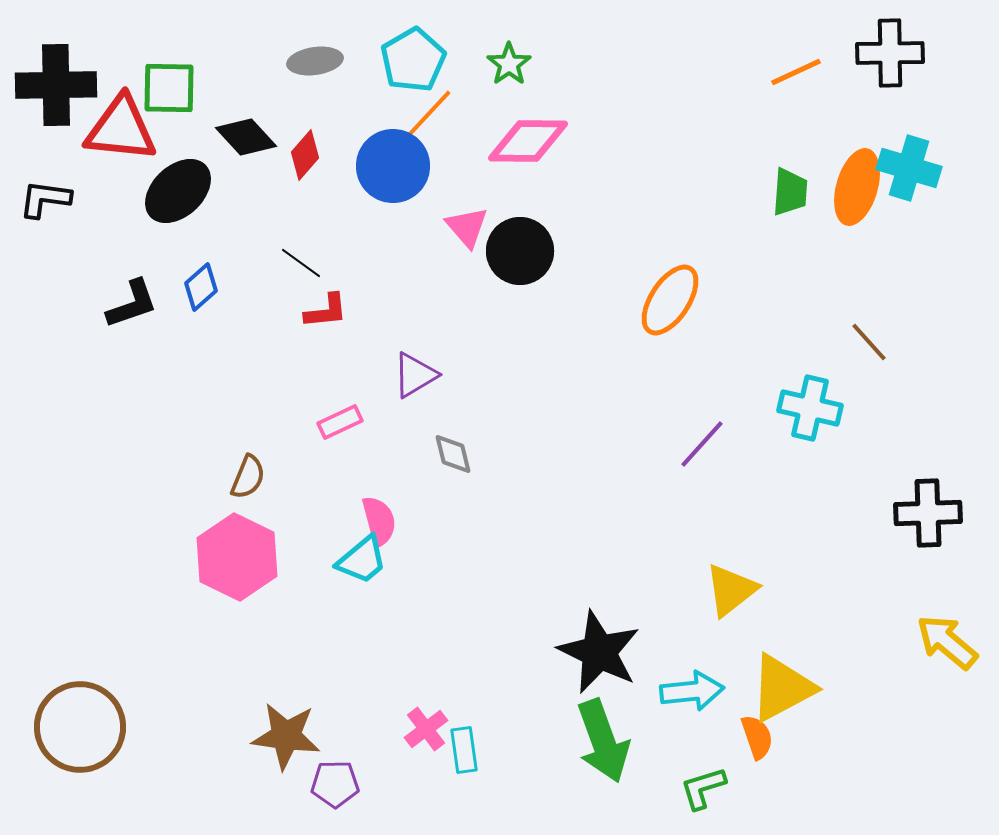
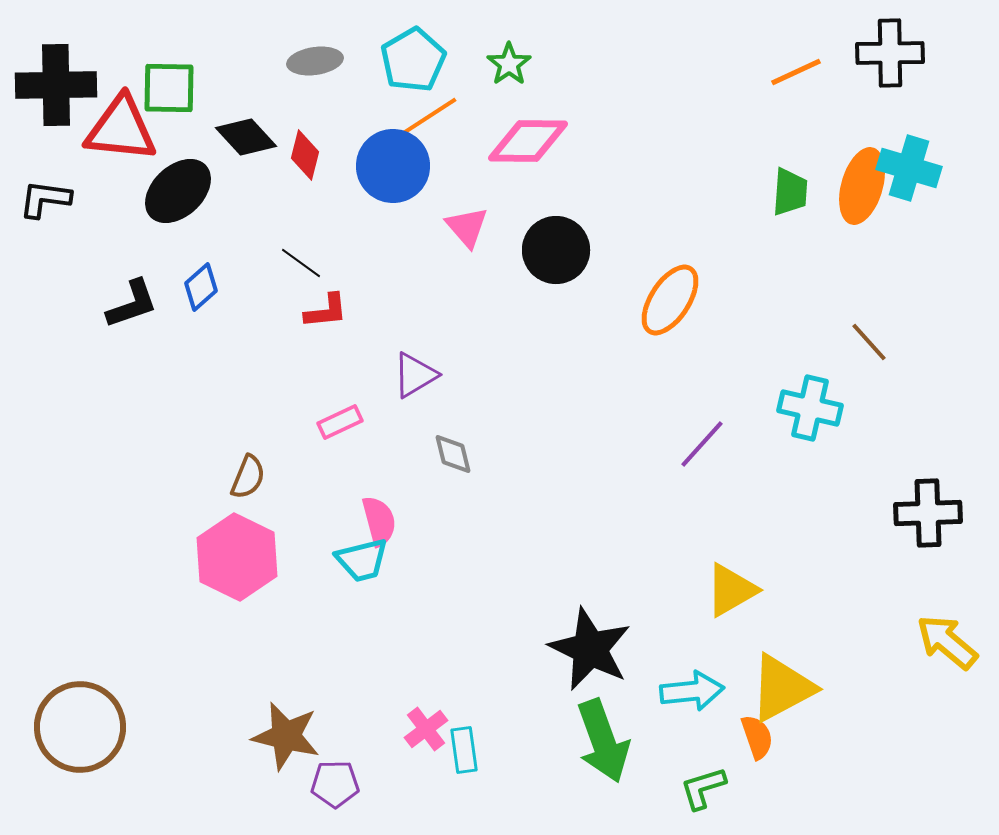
orange line at (422, 121): rotated 14 degrees clockwise
red diamond at (305, 155): rotated 27 degrees counterclockwise
orange ellipse at (857, 187): moved 5 px right, 1 px up
black circle at (520, 251): moved 36 px right, 1 px up
cyan trapezoid at (362, 560): rotated 26 degrees clockwise
yellow triangle at (731, 590): rotated 8 degrees clockwise
black star at (599, 652): moved 9 px left, 3 px up
brown star at (286, 736): rotated 6 degrees clockwise
